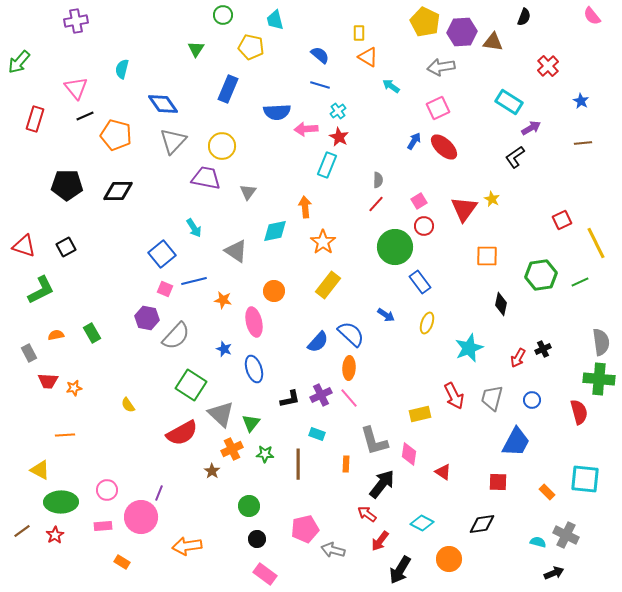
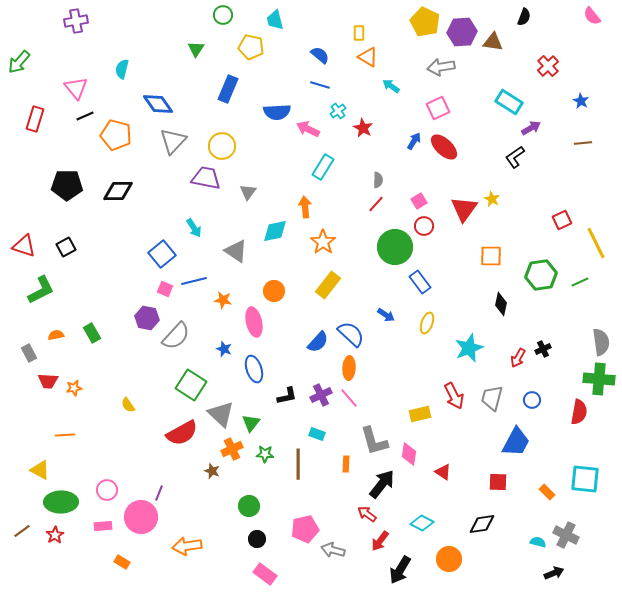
blue diamond at (163, 104): moved 5 px left
pink arrow at (306, 129): moved 2 px right; rotated 30 degrees clockwise
red star at (339, 137): moved 24 px right, 9 px up
cyan rectangle at (327, 165): moved 4 px left, 2 px down; rotated 10 degrees clockwise
orange square at (487, 256): moved 4 px right
black L-shape at (290, 399): moved 3 px left, 3 px up
red semicircle at (579, 412): rotated 25 degrees clockwise
brown star at (212, 471): rotated 14 degrees counterclockwise
